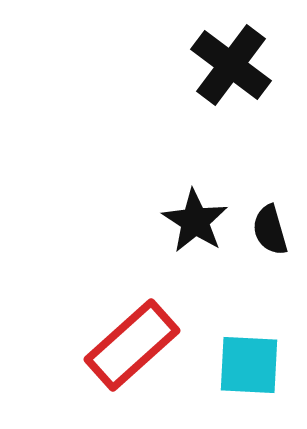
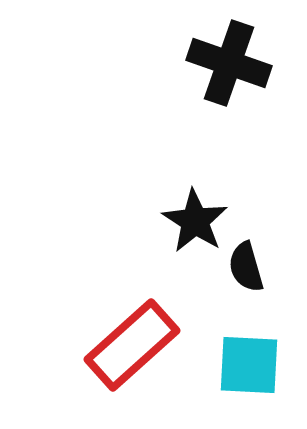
black cross: moved 2 px left, 2 px up; rotated 18 degrees counterclockwise
black semicircle: moved 24 px left, 37 px down
